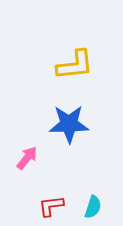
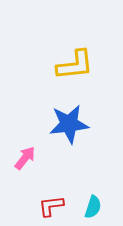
blue star: rotated 6 degrees counterclockwise
pink arrow: moved 2 px left
